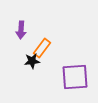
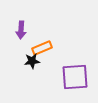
orange rectangle: rotated 30 degrees clockwise
